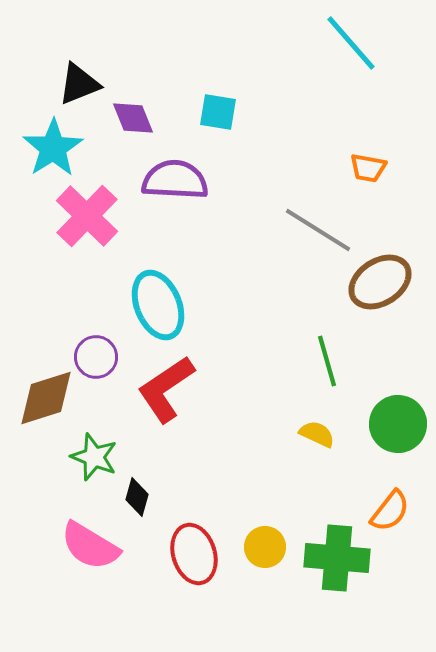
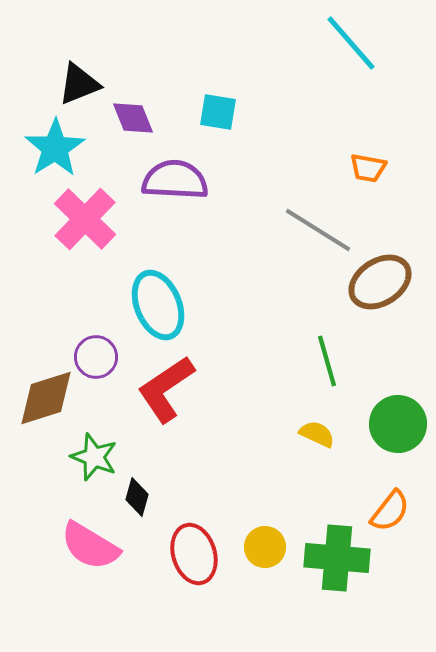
cyan star: moved 2 px right
pink cross: moved 2 px left, 3 px down
